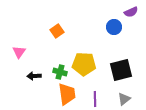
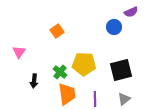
green cross: rotated 24 degrees clockwise
black arrow: moved 5 px down; rotated 80 degrees counterclockwise
